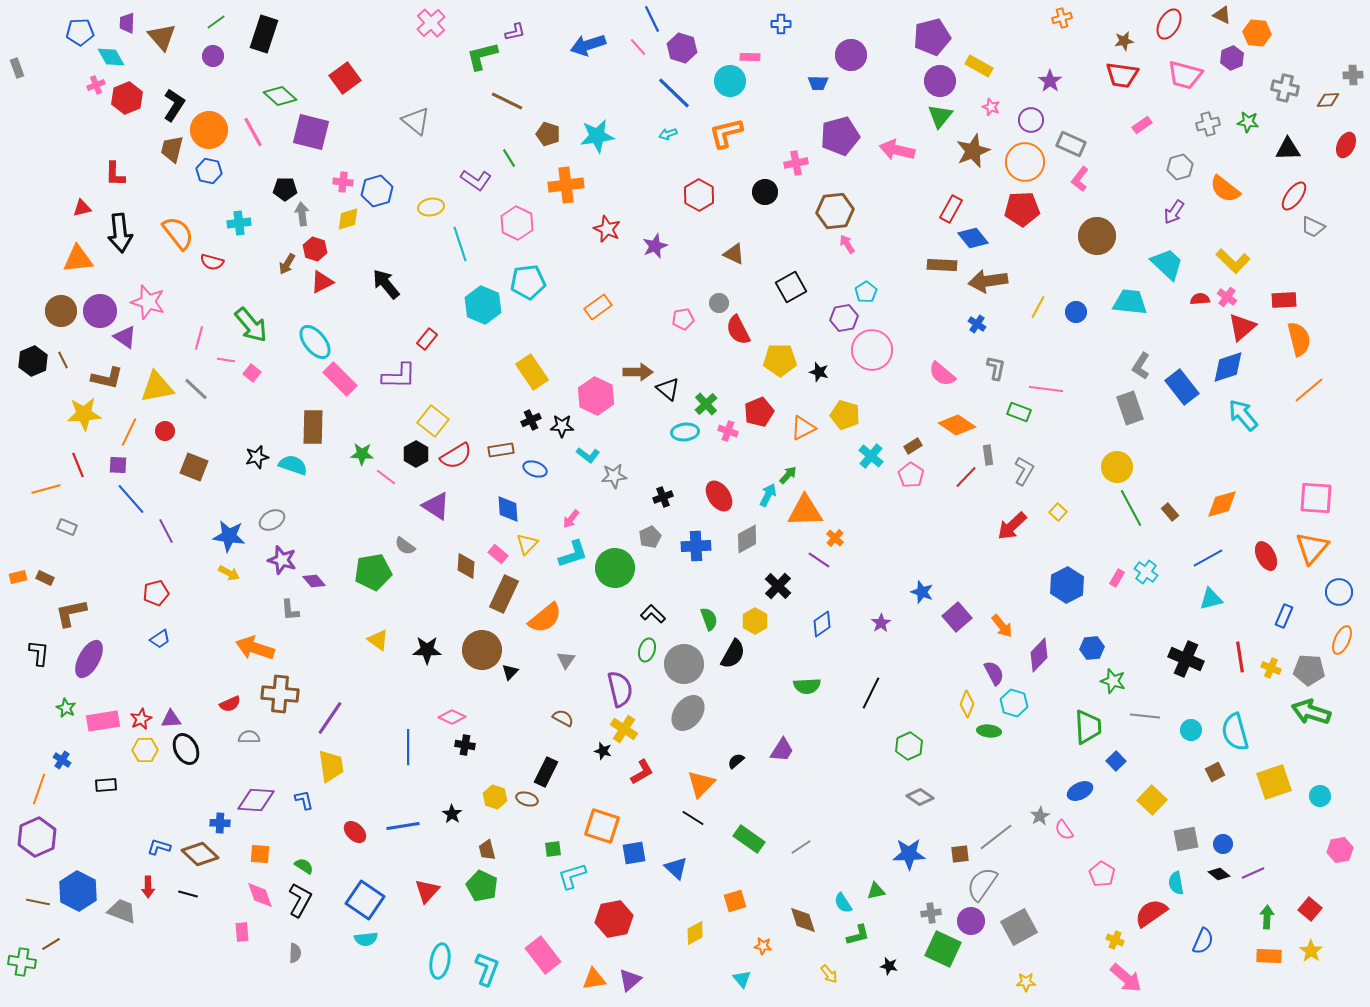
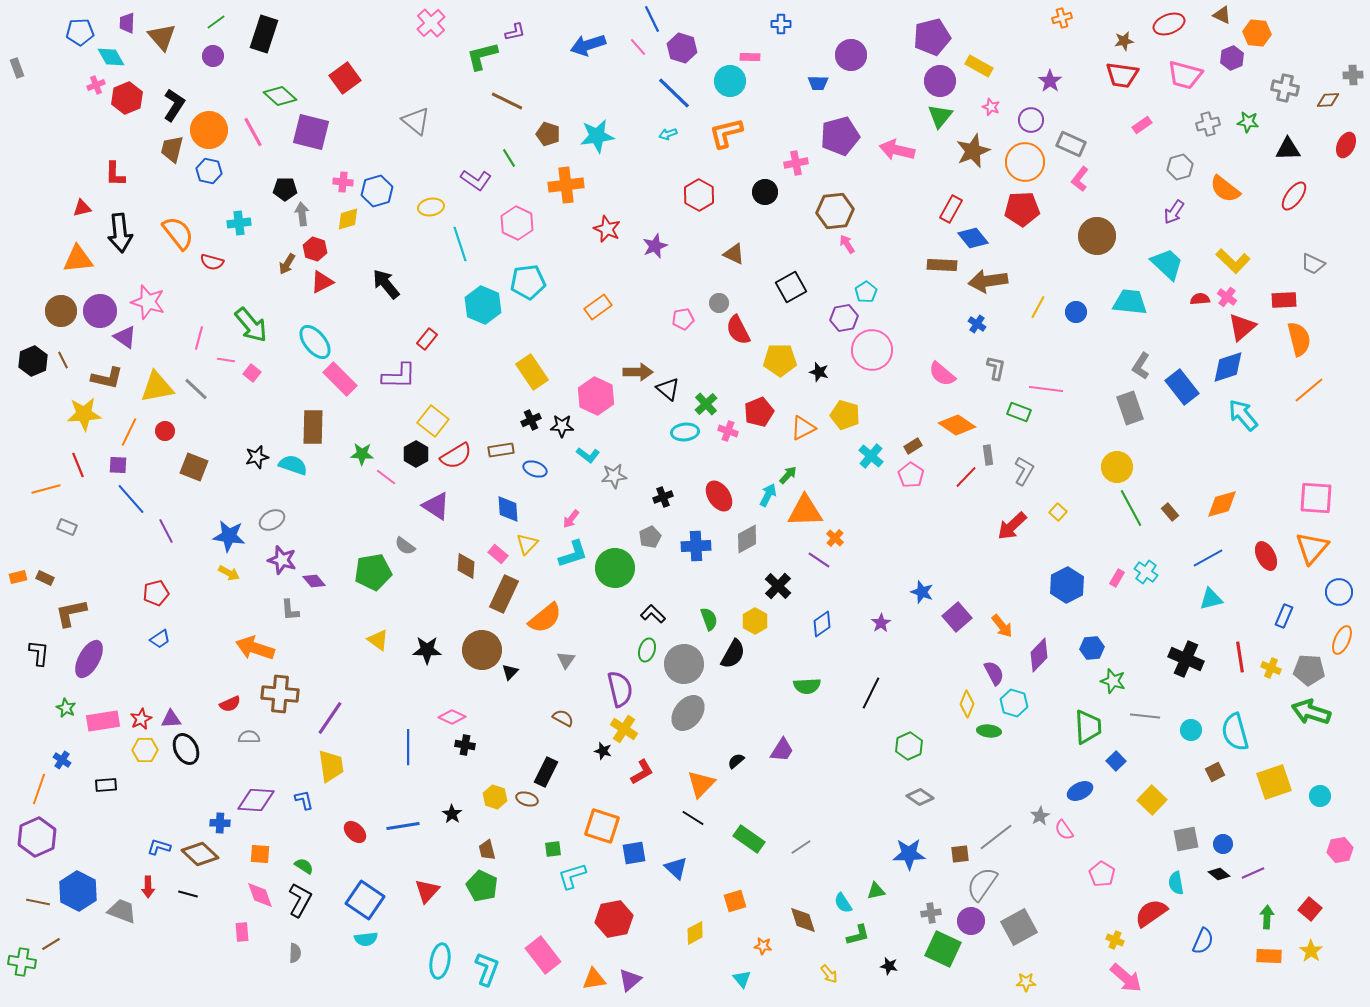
red ellipse at (1169, 24): rotated 40 degrees clockwise
gray trapezoid at (1313, 227): moved 37 px down
